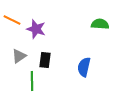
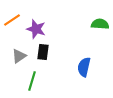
orange line: rotated 60 degrees counterclockwise
black rectangle: moved 2 px left, 8 px up
green line: rotated 18 degrees clockwise
